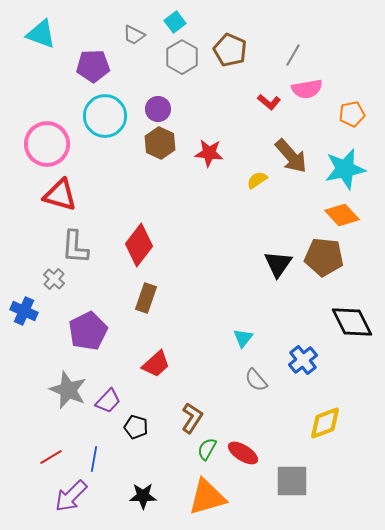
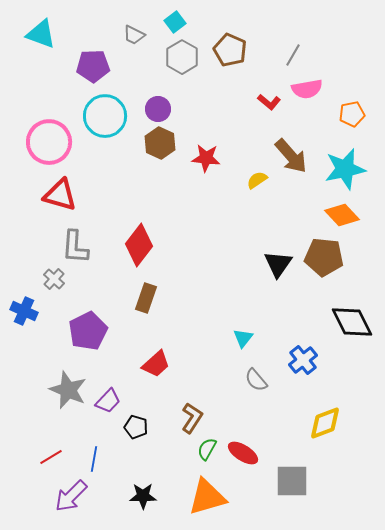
pink circle at (47, 144): moved 2 px right, 2 px up
red star at (209, 153): moved 3 px left, 5 px down
